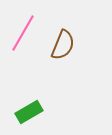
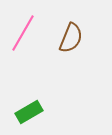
brown semicircle: moved 8 px right, 7 px up
